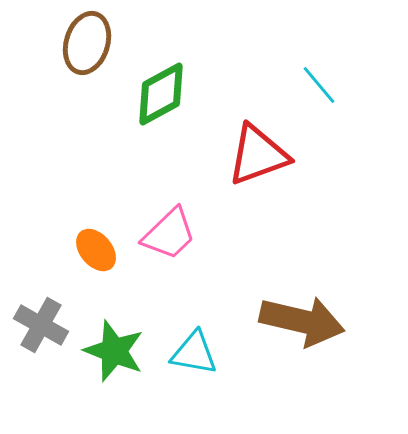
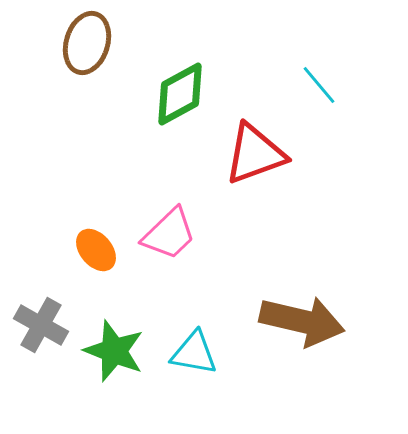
green diamond: moved 19 px right
red triangle: moved 3 px left, 1 px up
